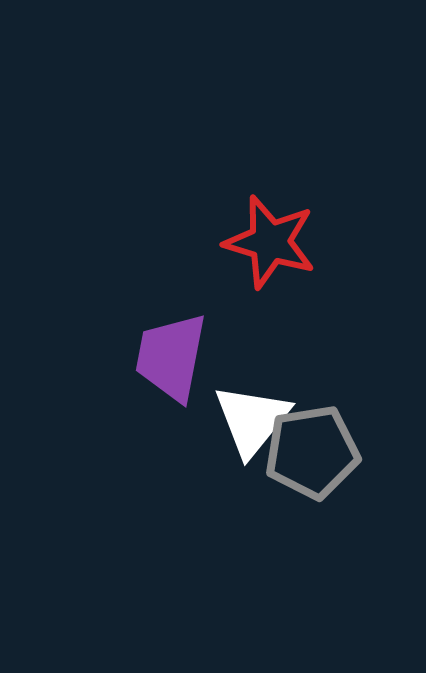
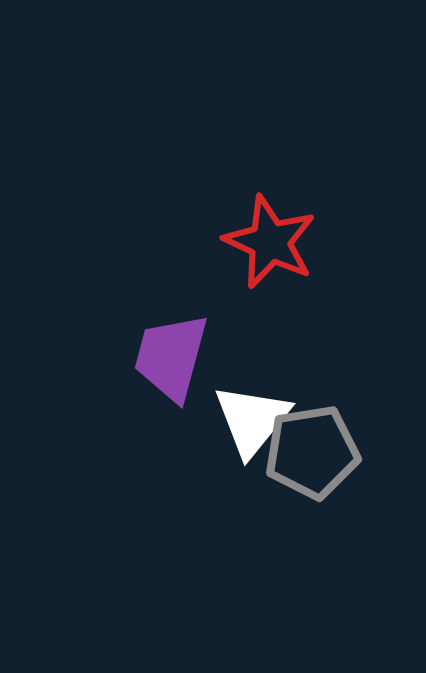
red star: rotated 8 degrees clockwise
purple trapezoid: rotated 4 degrees clockwise
